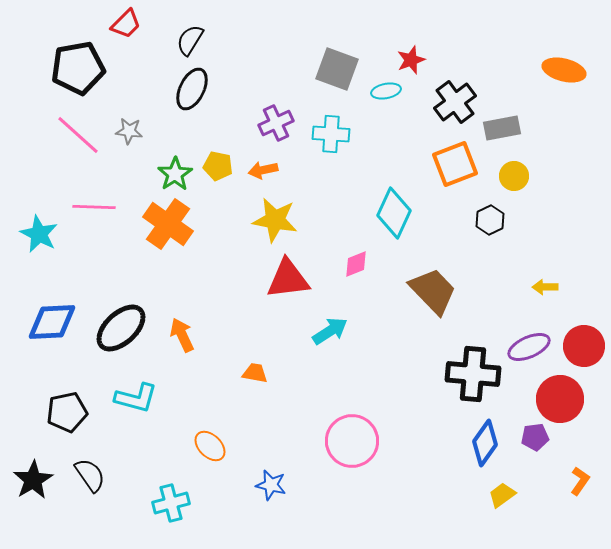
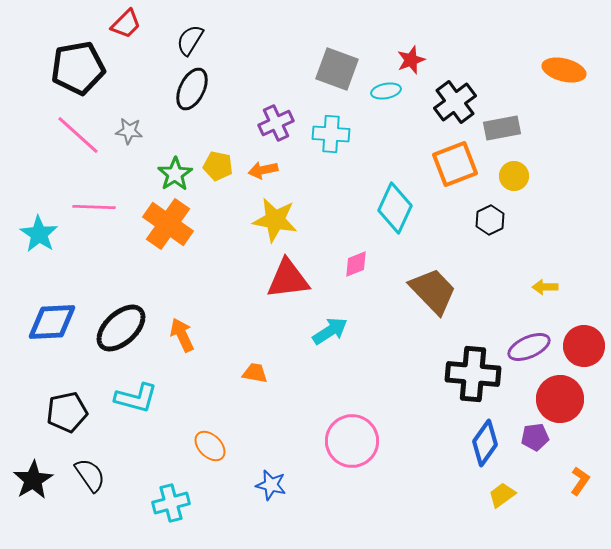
cyan diamond at (394, 213): moved 1 px right, 5 px up
cyan star at (39, 234): rotated 6 degrees clockwise
